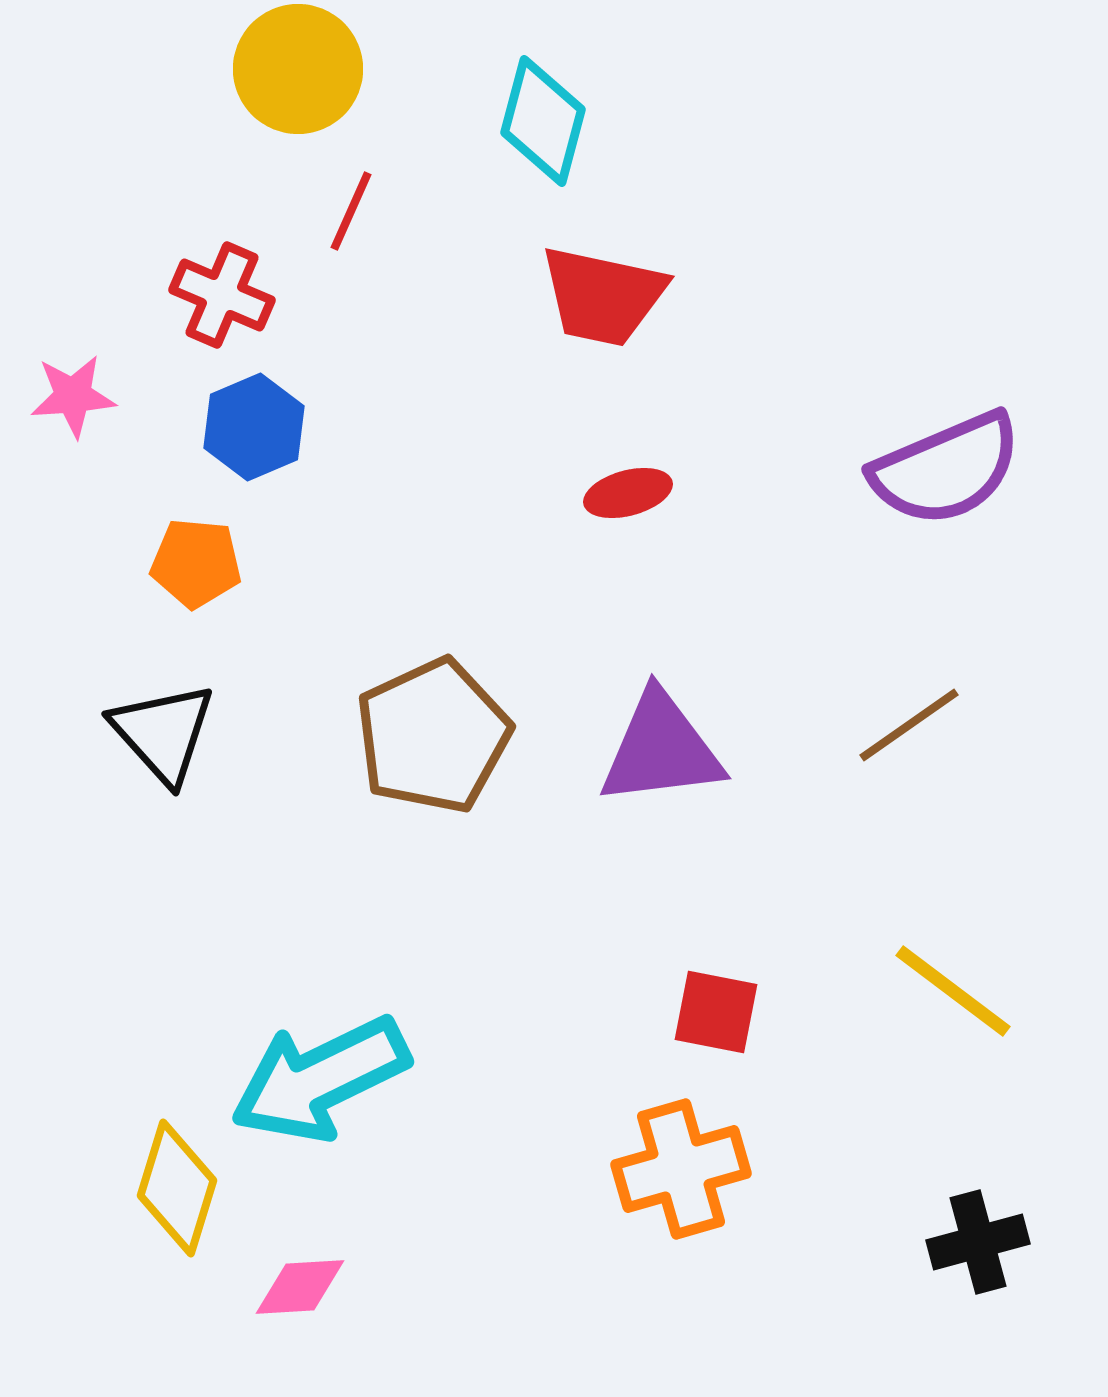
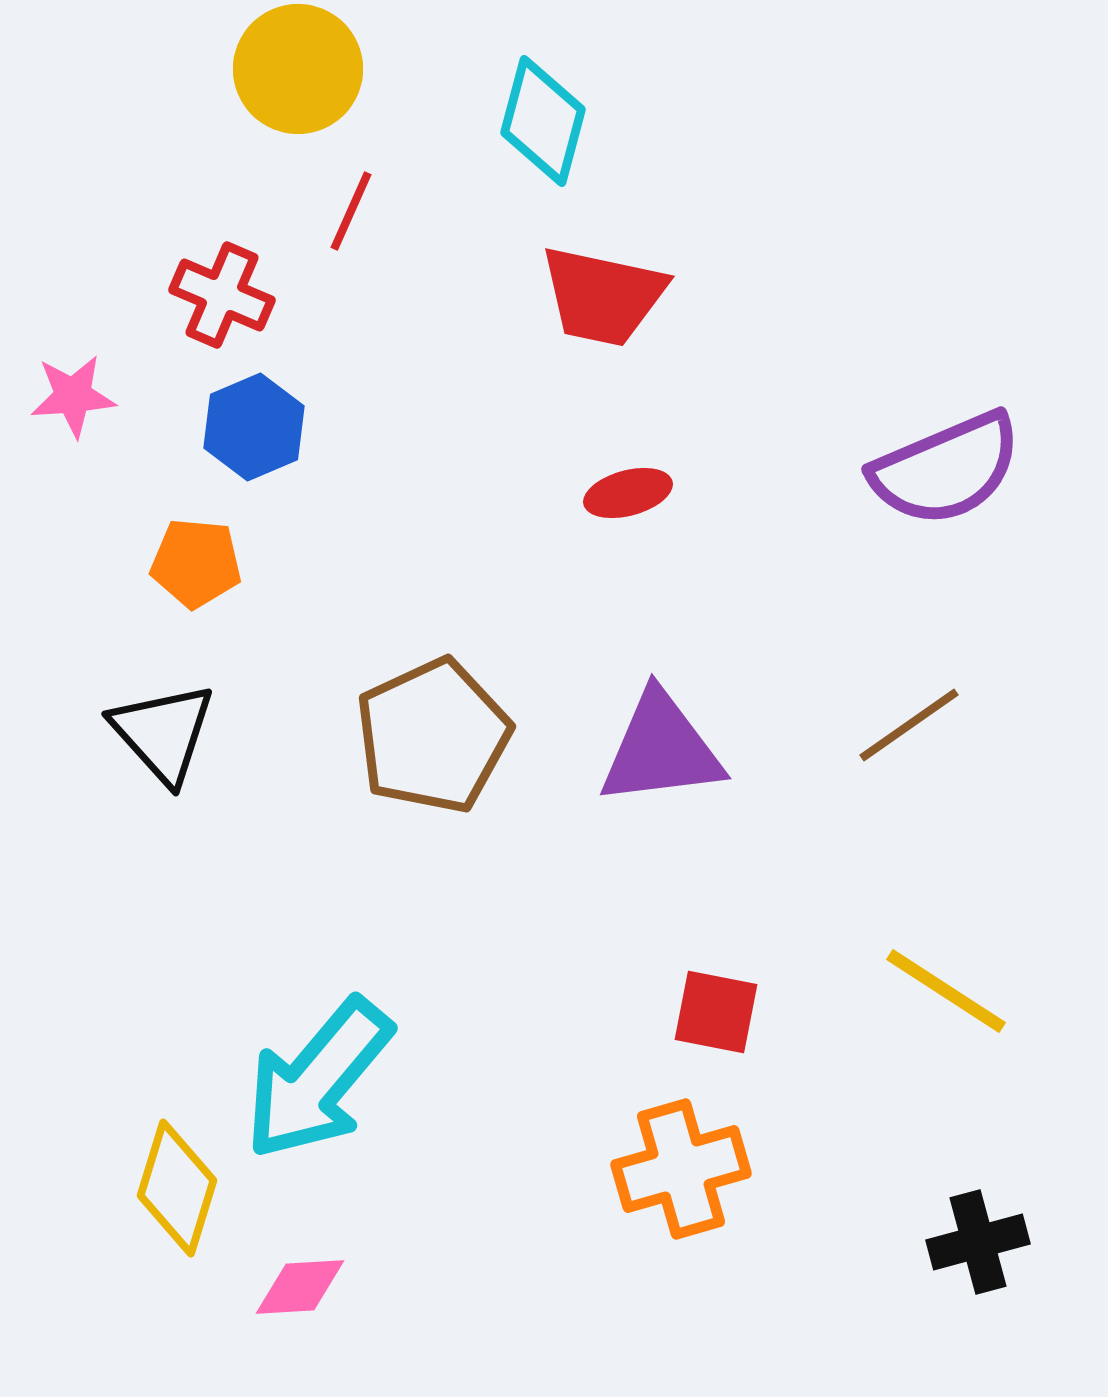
yellow line: moved 7 px left; rotated 4 degrees counterclockwise
cyan arrow: moved 2 px left; rotated 24 degrees counterclockwise
